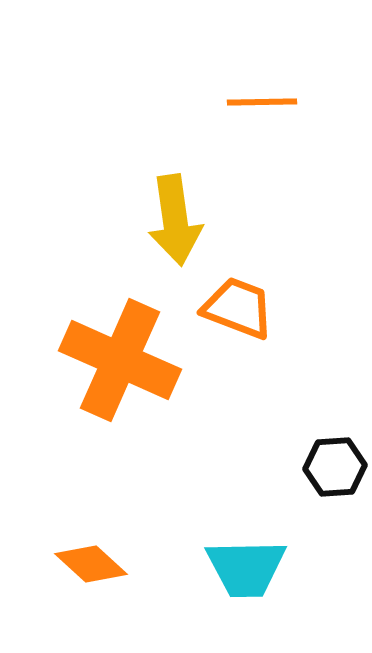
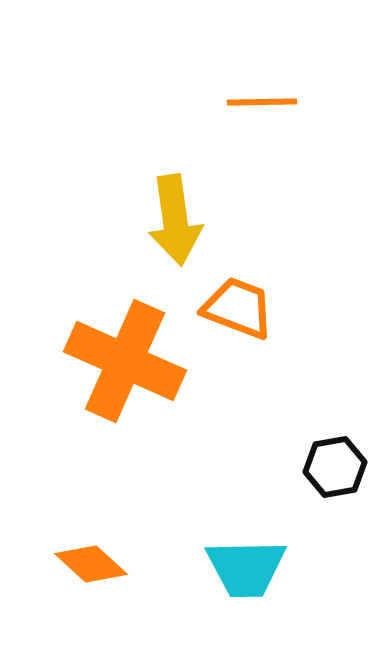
orange cross: moved 5 px right, 1 px down
black hexagon: rotated 6 degrees counterclockwise
